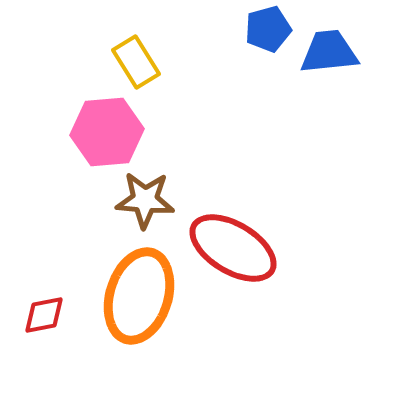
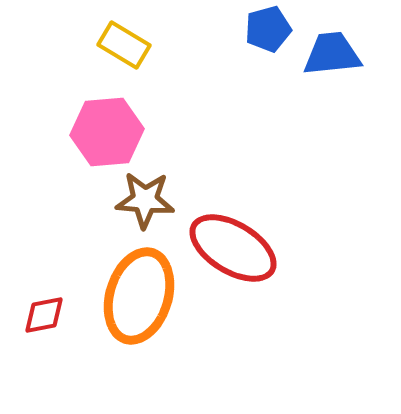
blue trapezoid: moved 3 px right, 2 px down
yellow rectangle: moved 12 px left, 17 px up; rotated 27 degrees counterclockwise
